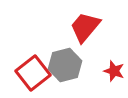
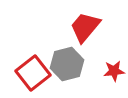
gray hexagon: moved 2 px right, 1 px up
red star: rotated 25 degrees counterclockwise
